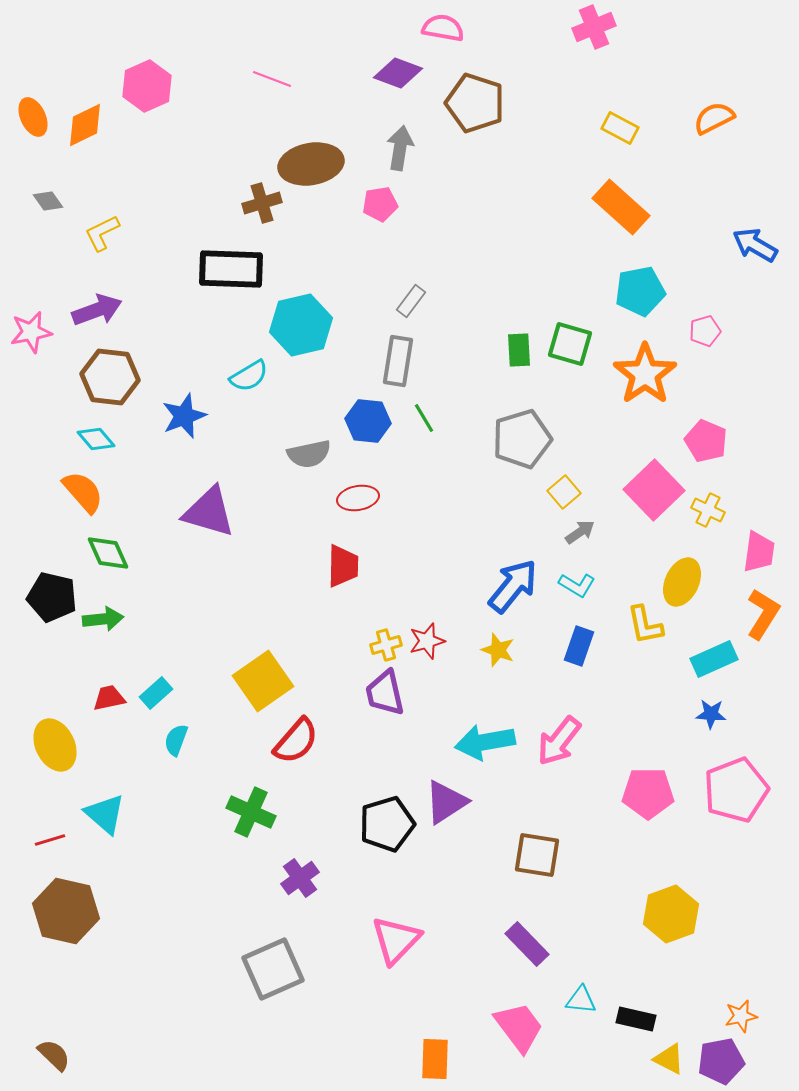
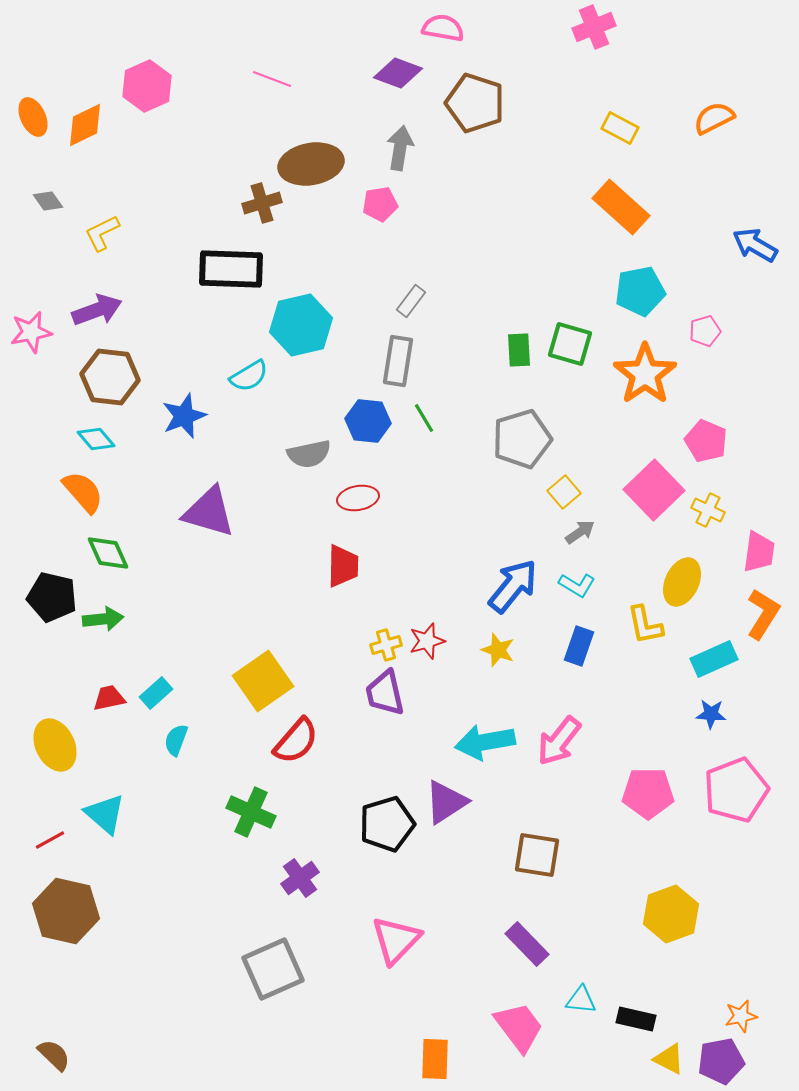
red line at (50, 840): rotated 12 degrees counterclockwise
